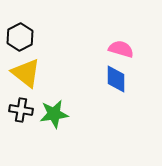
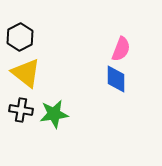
pink semicircle: rotated 95 degrees clockwise
